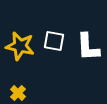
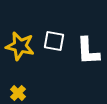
white L-shape: moved 4 px down
